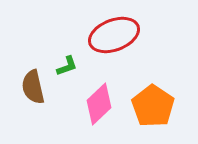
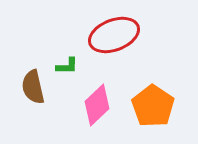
green L-shape: rotated 20 degrees clockwise
pink diamond: moved 2 px left, 1 px down
